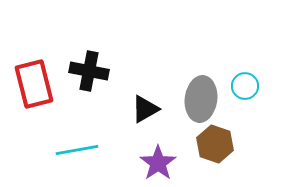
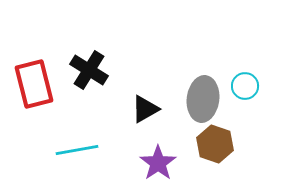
black cross: moved 1 px up; rotated 21 degrees clockwise
gray ellipse: moved 2 px right
